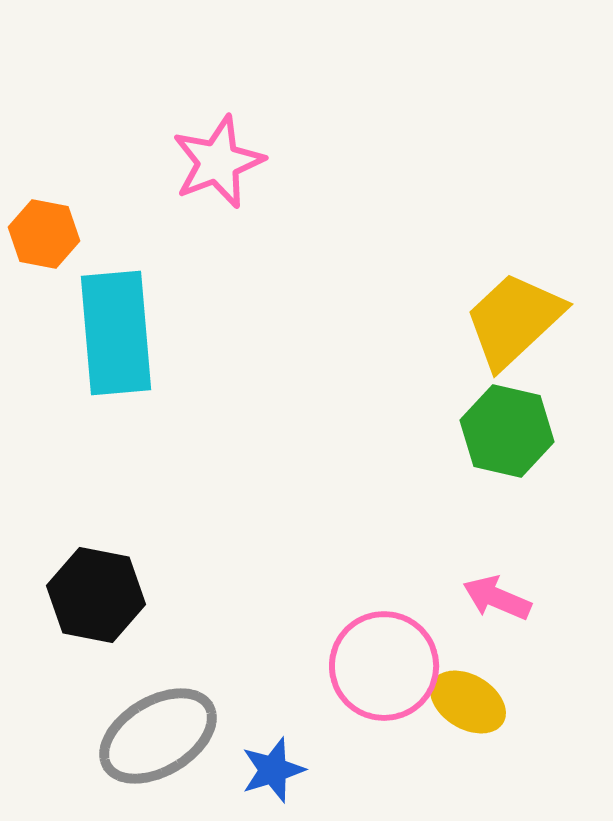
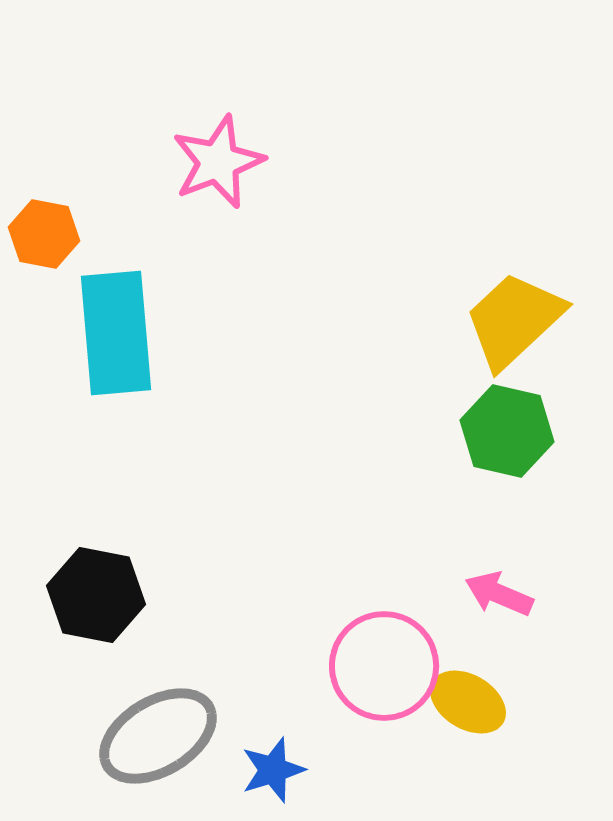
pink arrow: moved 2 px right, 4 px up
